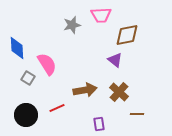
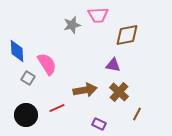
pink trapezoid: moved 3 px left
blue diamond: moved 3 px down
purple triangle: moved 2 px left, 5 px down; rotated 28 degrees counterclockwise
brown line: rotated 64 degrees counterclockwise
purple rectangle: rotated 56 degrees counterclockwise
